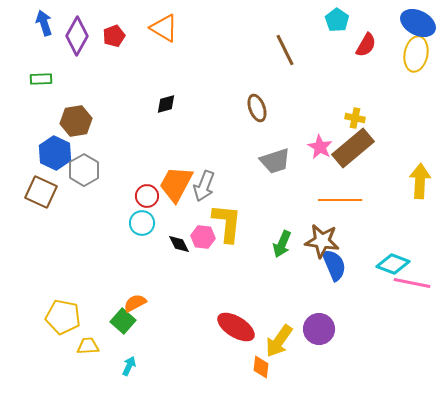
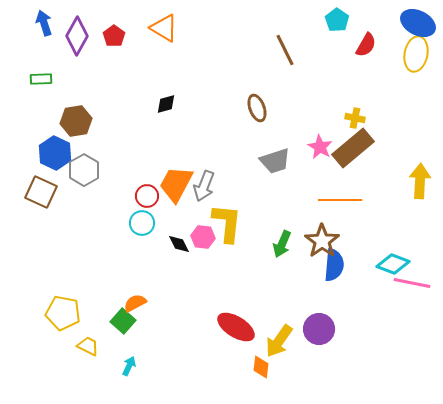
red pentagon at (114, 36): rotated 15 degrees counterclockwise
brown star at (322, 241): rotated 28 degrees clockwise
blue semicircle at (334, 265): rotated 28 degrees clockwise
yellow pentagon at (63, 317): moved 4 px up
yellow trapezoid at (88, 346): rotated 30 degrees clockwise
